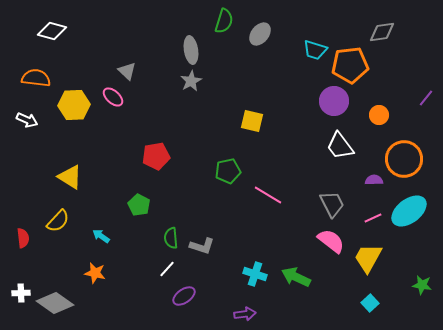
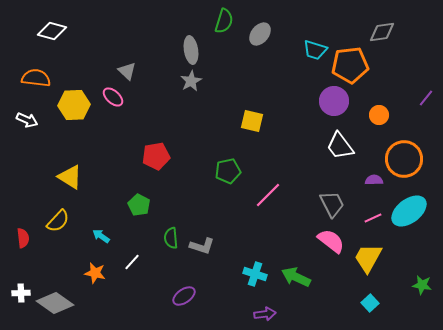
pink line at (268, 195): rotated 76 degrees counterclockwise
white line at (167, 269): moved 35 px left, 7 px up
purple arrow at (245, 314): moved 20 px right
